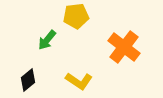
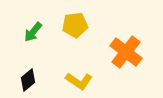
yellow pentagon: moved 1 px left, 9 px down
green arrow: moved 14 px left, 8 px up
orange cross: moved 2 px right, 5 px down
